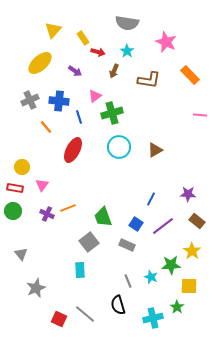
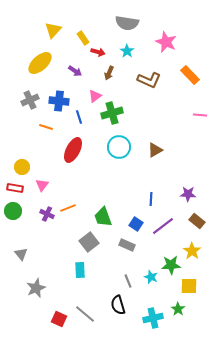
brown arrow at (114, 71): moved 5 px left, 2 px down
brown L-shape at (149, 80): rotated 15 degrees clockwise
orange line at (46, 127): rotated 32 degrees counterclockwise
blue line at (151, 199): rotated 24 degrees counterclockwise
green star at (177, 307): moved 1 px right, 2 px down
